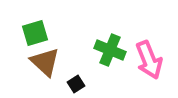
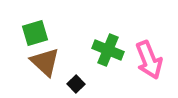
green cross: moved 2 px left
black square: rotated 12 degrees counterclockwise
